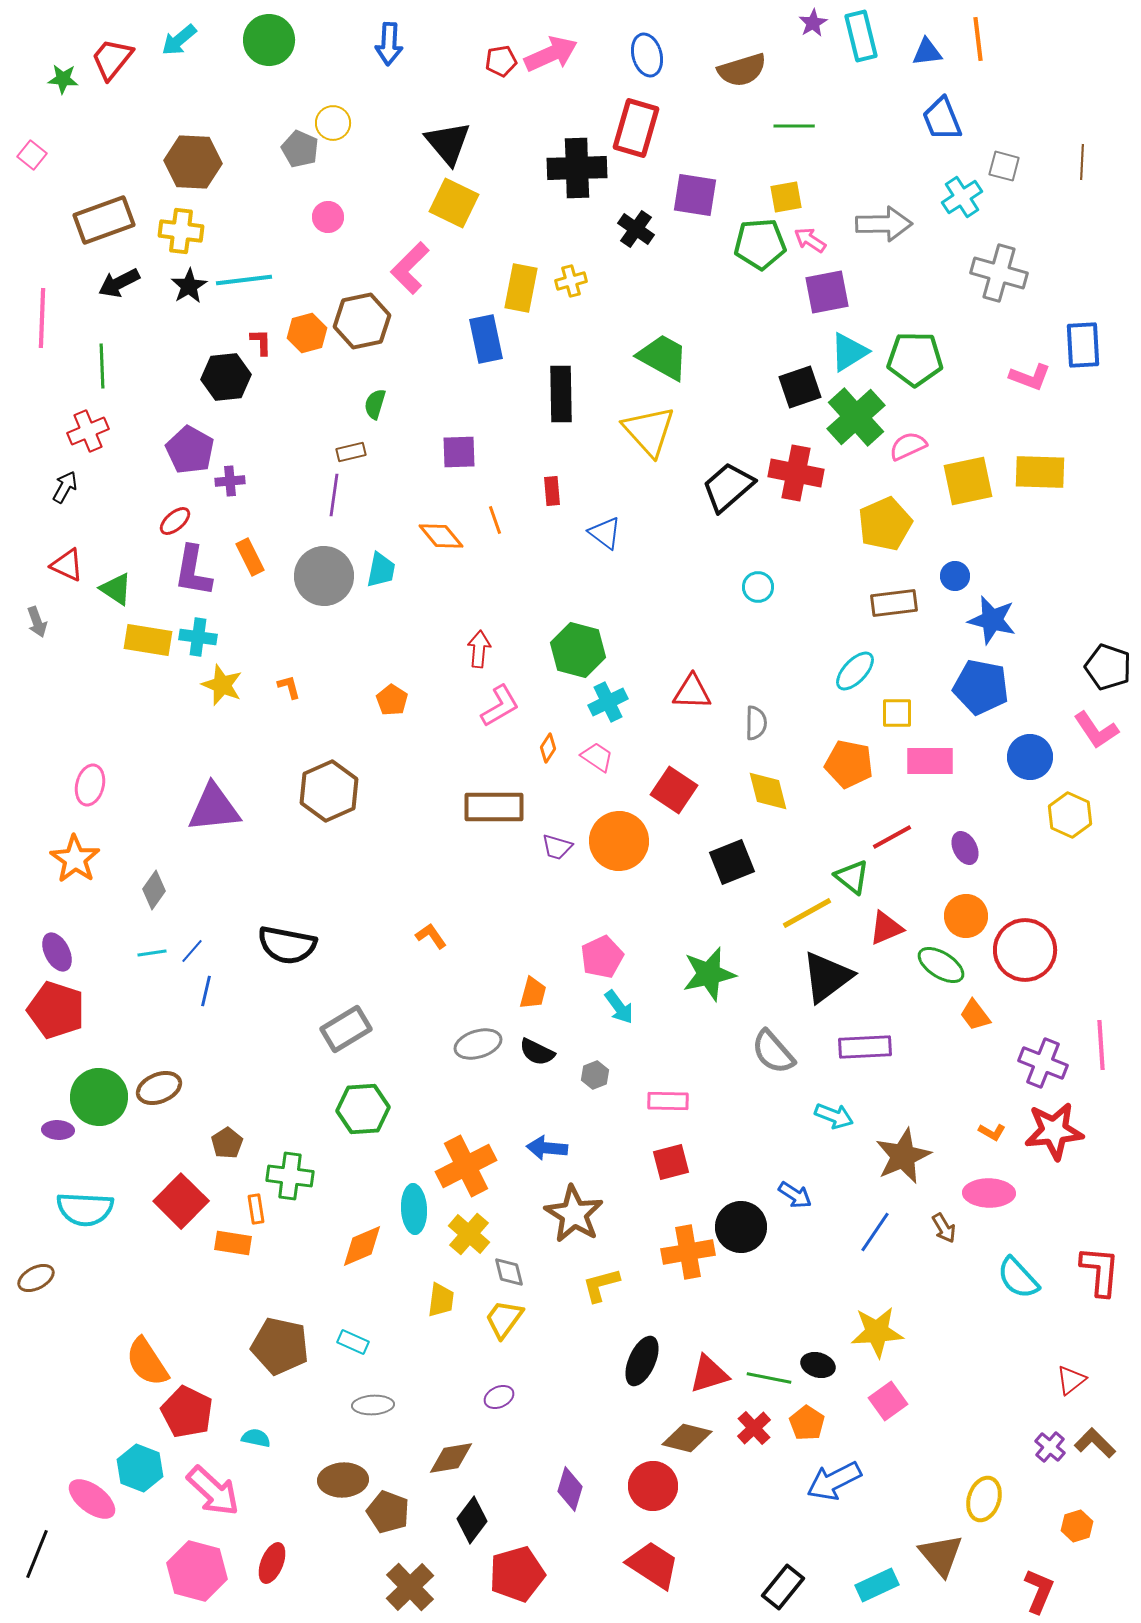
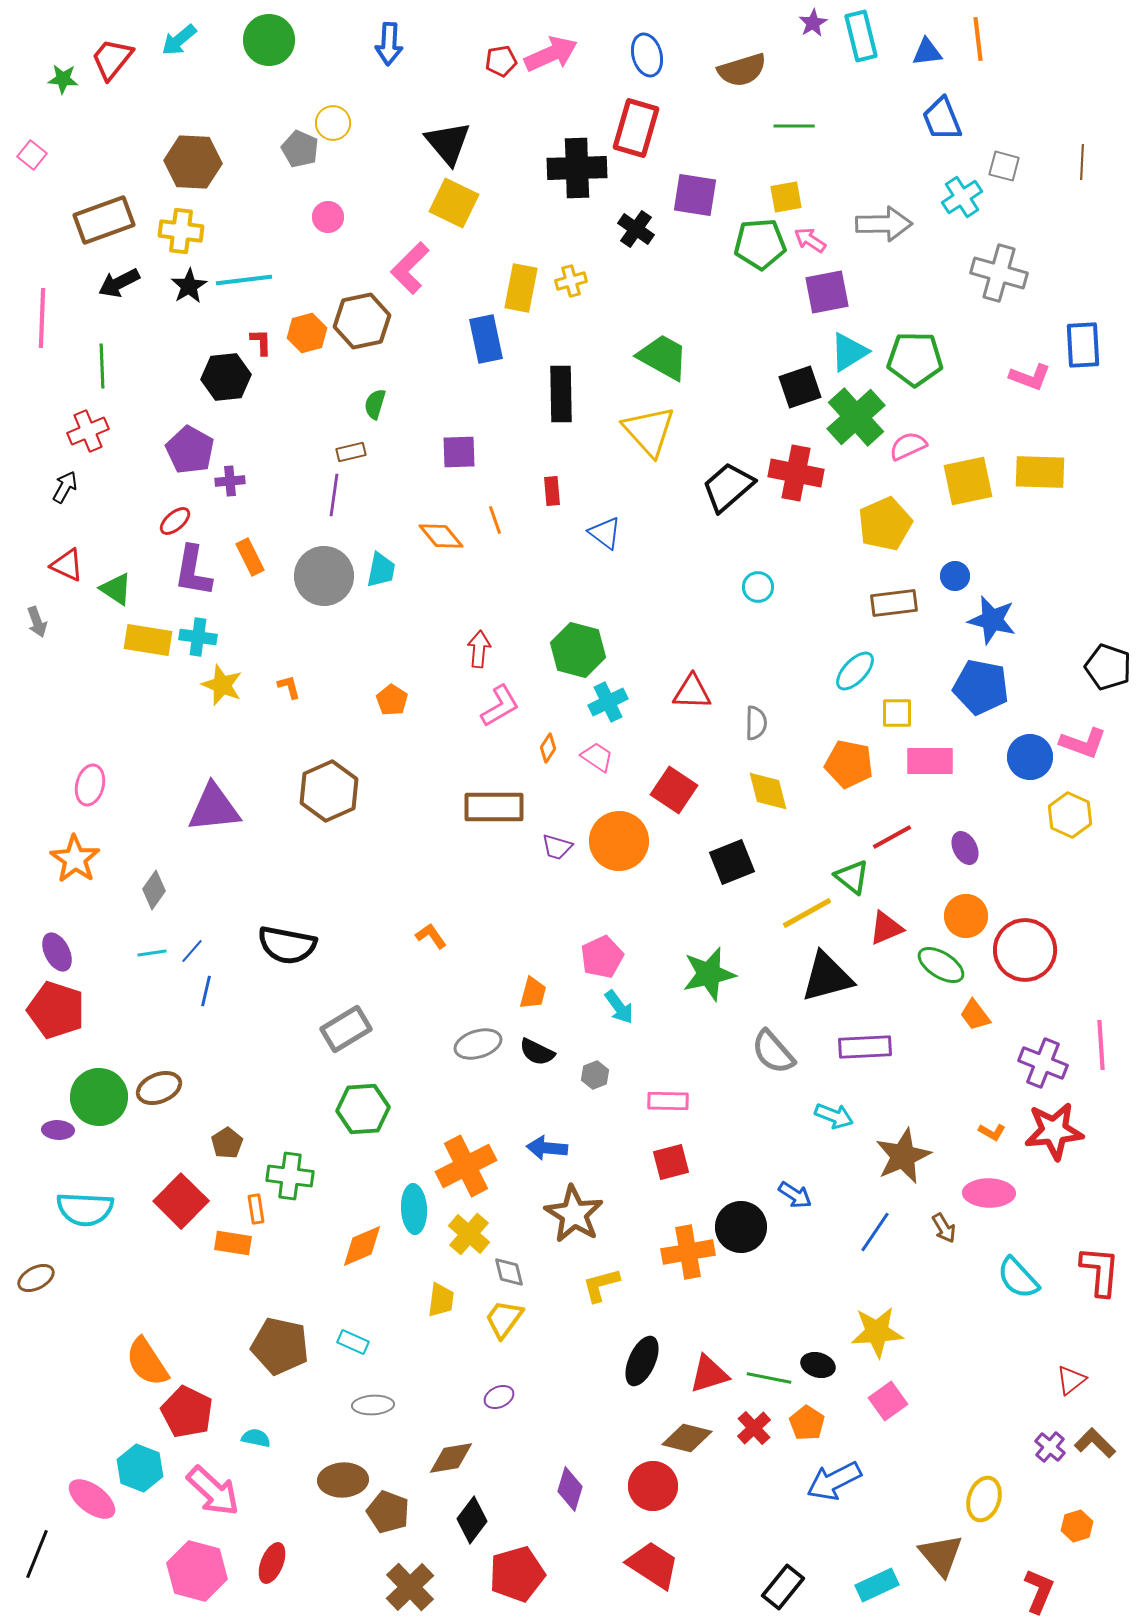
pink L-shape at (1096, 730): moved 13 px left, 13 px down; rotated 36 degrees counterclockwise
black triangle at (827, 977): rotated 22 degrees clockwise
